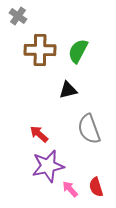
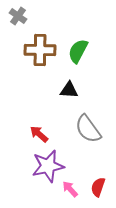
black triangle: moved 1 px right; rotated 18 degrees clockwise
gray semicircle: moved 1 px left; rotated 16 degrees counterclockwise
red semicircle: moved 2 px right; rotated 36 degrees clockwise
